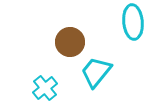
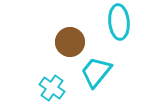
cyan ellipse: moved 14 px left
cyan cross: moved 7 px right; rotated 15 degrees counterclockwise
